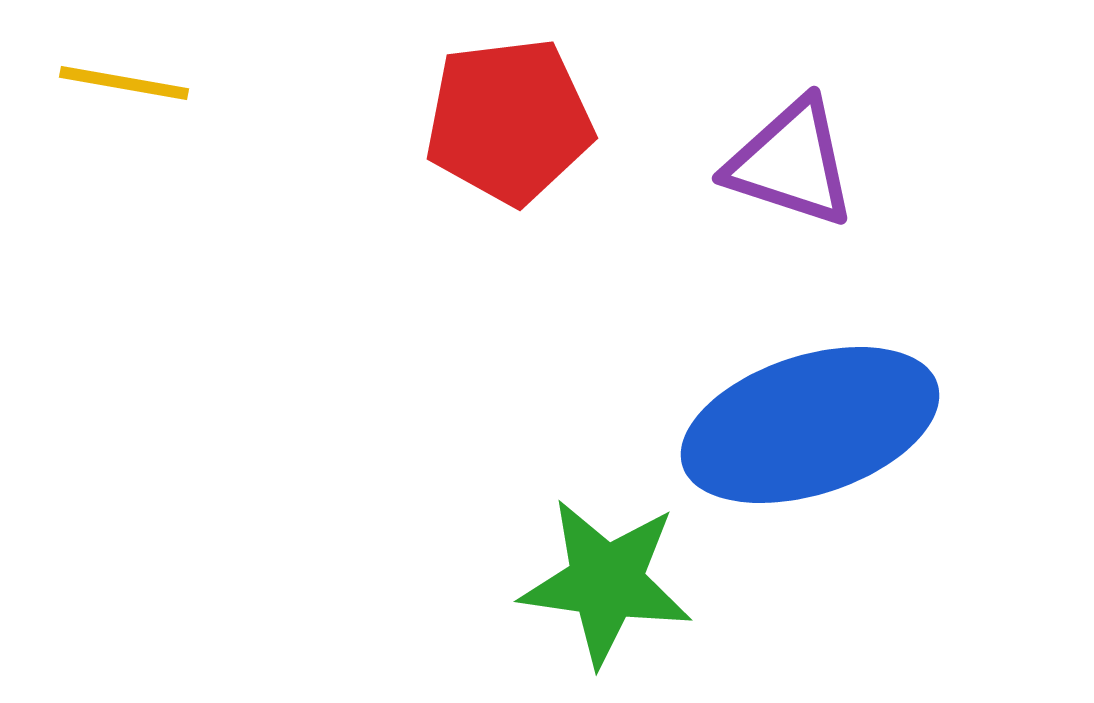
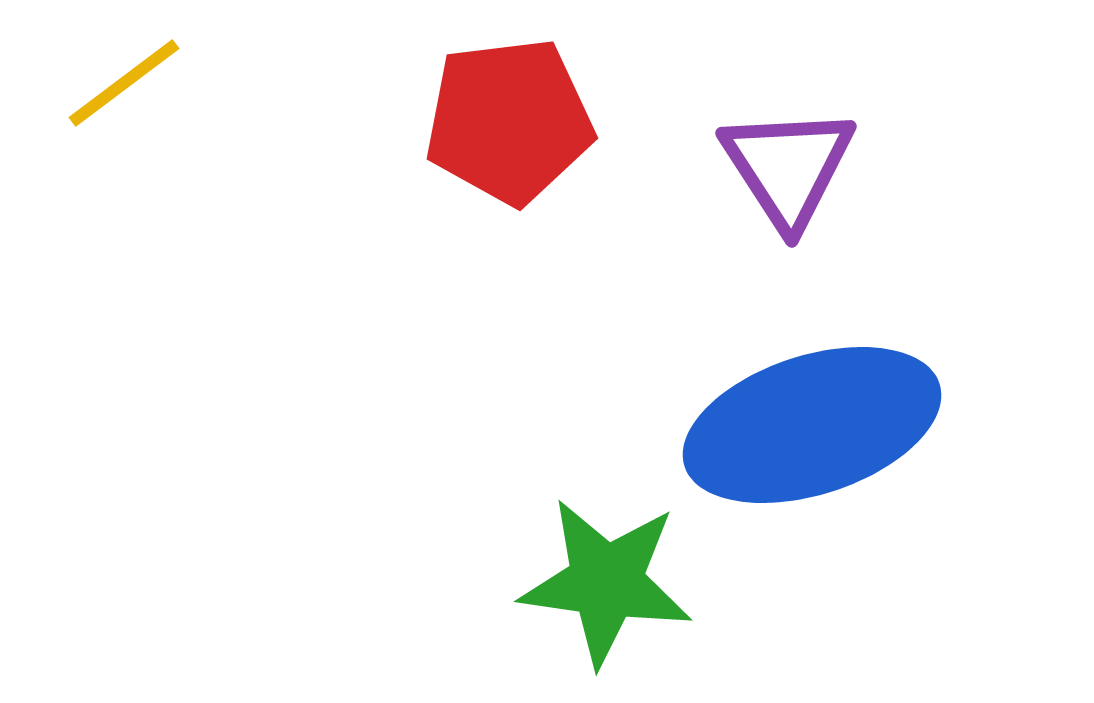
yellow line: rotated 47 degrees counterclockwise
purple triangle: moved 3 px left, 4 px down; rotated 39 degrees clockwise
blue ellipse: moved 2 px right
